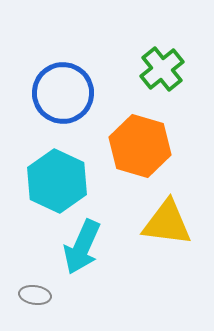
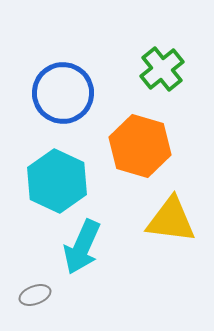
yellow triangle: moved 4 px right, 3 px up
gray ellipse: rotated 28 degrees counterclockwise
